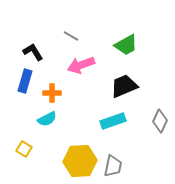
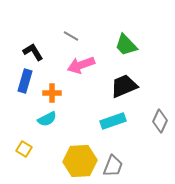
green trapezoid: rotated 75 degrees clockwise
gray trapezoid: rotated 10 degrees clockwise
